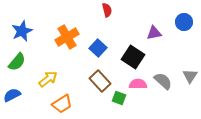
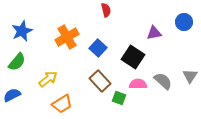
red semicircle: moved 1 px left
